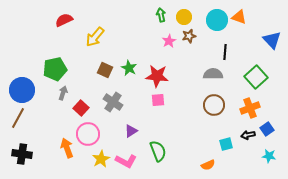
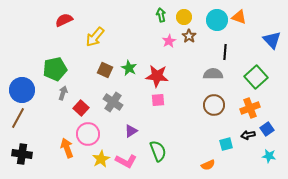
brown star: rotated 24 degrees counterclockwise
